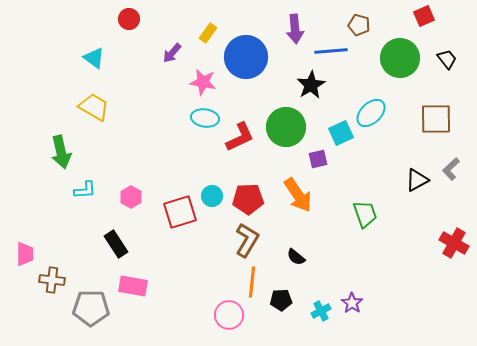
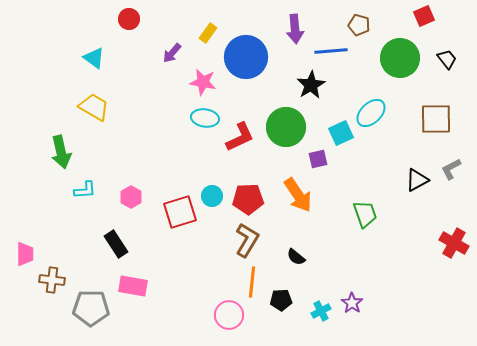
gray L-shape at (451, 169): rotated 15 degrees clockwise
